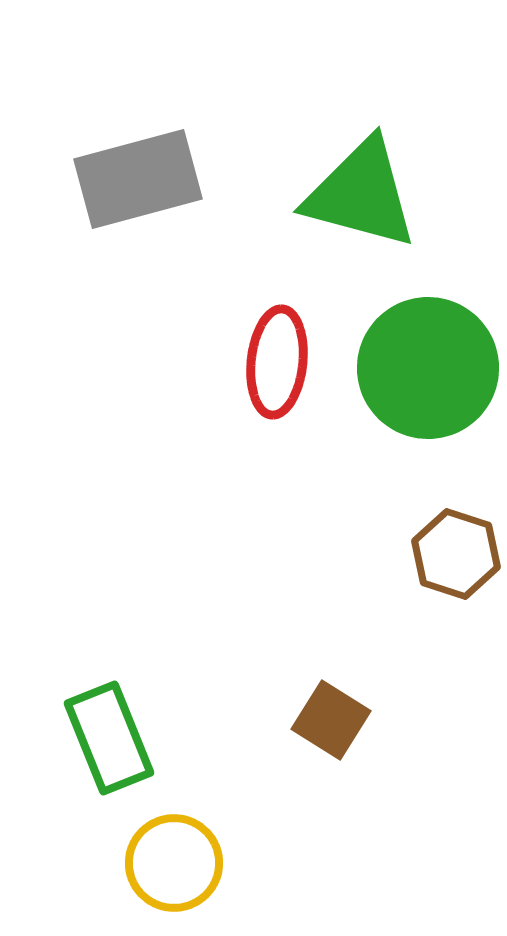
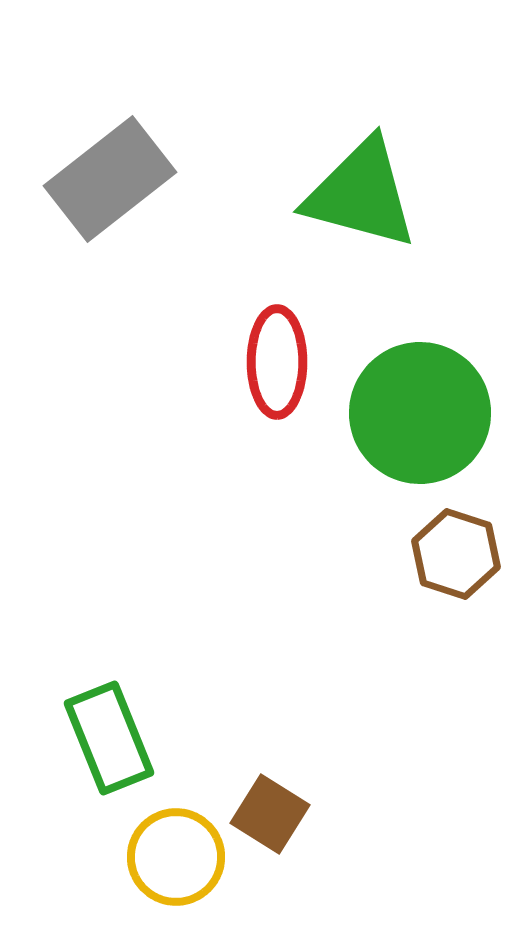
gray rectangle: moved 28 px left; rotated 23 degrees counterclockwise
red ellipse: rotated 6 degrees counterclockwise
green circle: moved 8 px left, 45 px down
brown square: moved 61 px left, 94 px down
yellow circle: moved 2 px right, 6 px up
